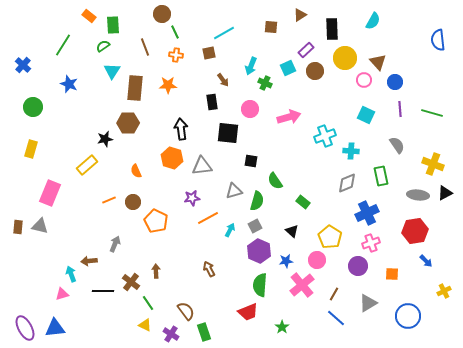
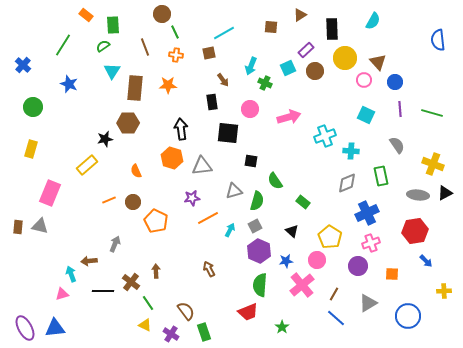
orange rectangle at (89, 16): moved 3 px left, 1 px up
yellow cross at (444, 291): rotated 24 degrees clockwise
